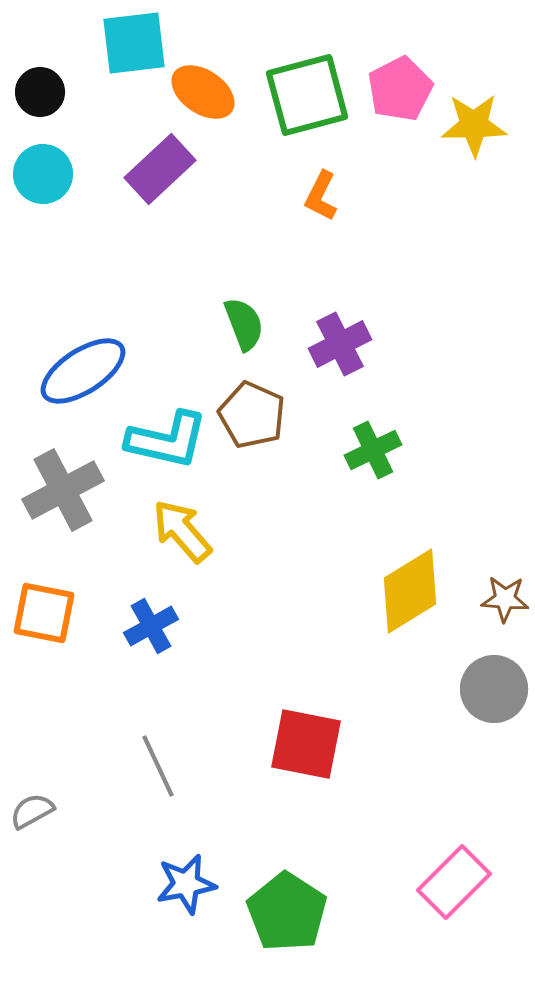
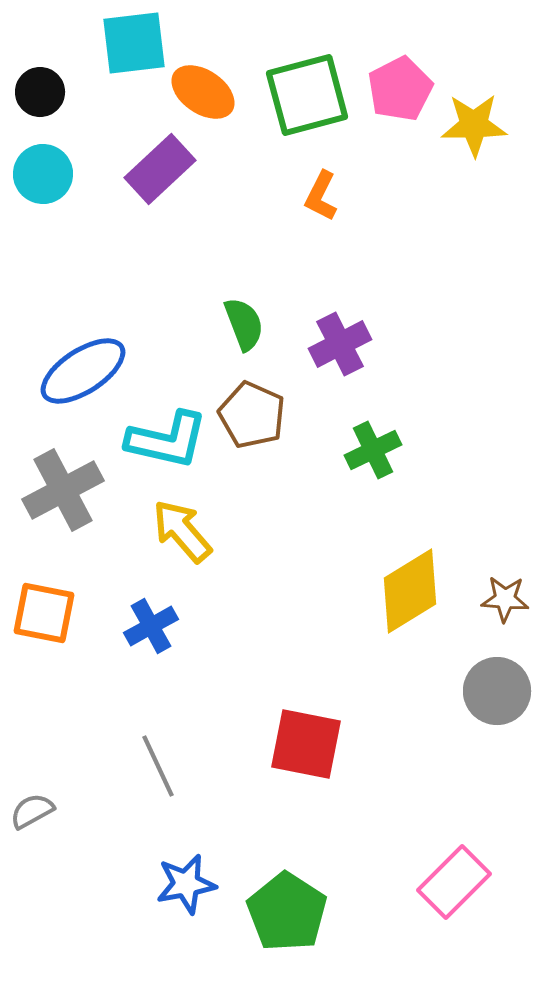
gray circle: moved 3 px right, 2 px down
